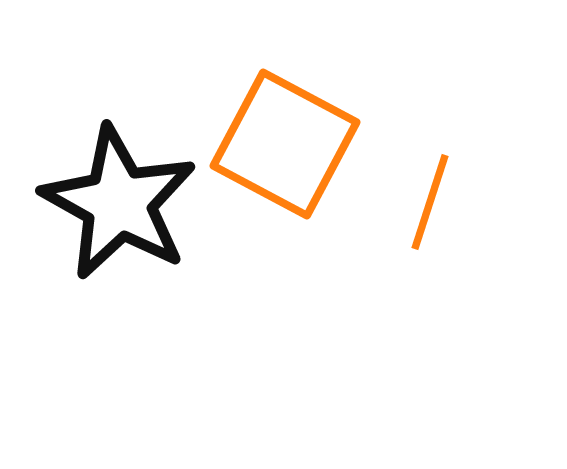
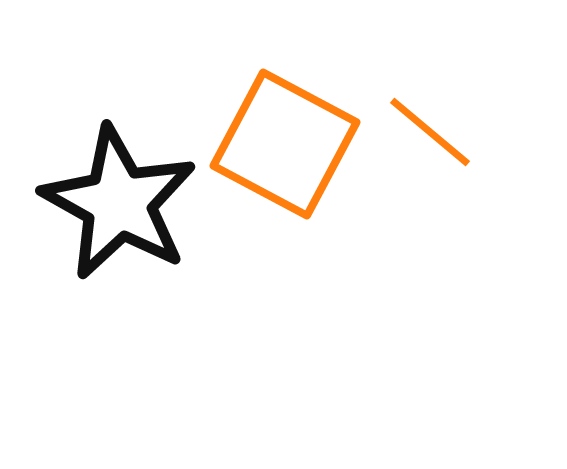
orange line: moved 70 px up; rotated 68 degrees counterclockwise
